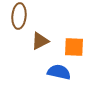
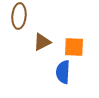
brown triangle: moved 2 px right, 1 px down
blue semicircle: moved 4 px right; rotated 100 degrees counterclockwise
